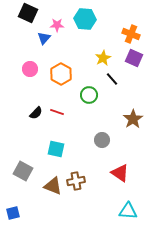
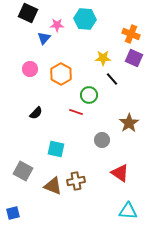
yellow star: rotated 28 degrees clockwise
red line: moved 19 px right
brown star: moved 4 px left, 4 px down
